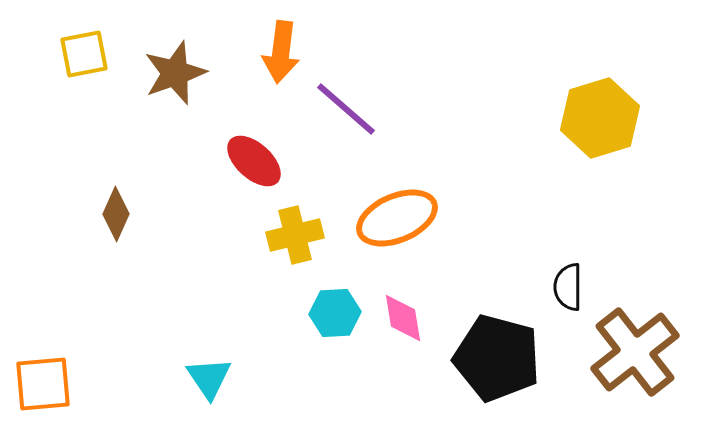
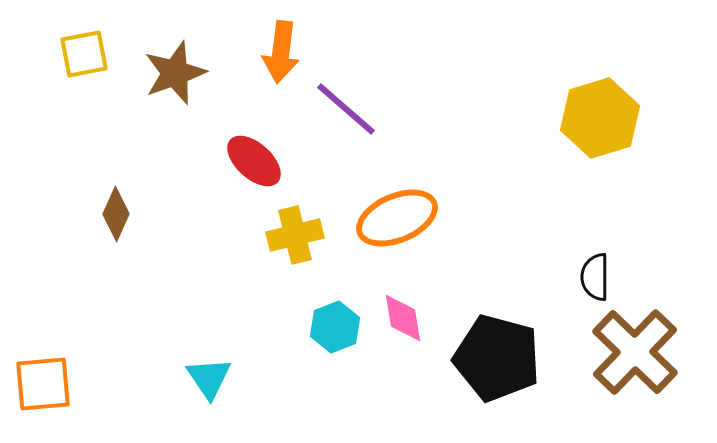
black semicircle: moved 27 px right, 10 px up
cyan hexagon: moved 14 px down; rotated 18 degrees counterclockwise
brown cross: rotated 8 degrees counterclockwise
